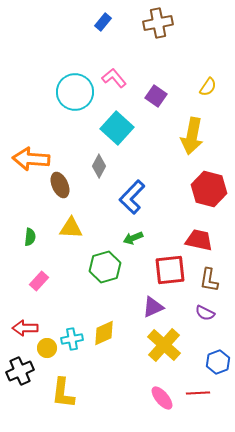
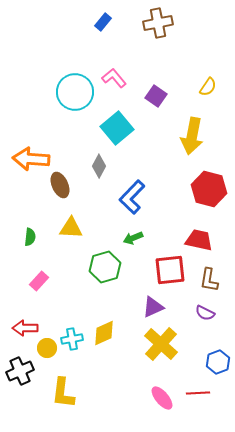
cyan square: rotated 8 degrees clockwise
yellow cross: moved 3 px left, 1 px up
